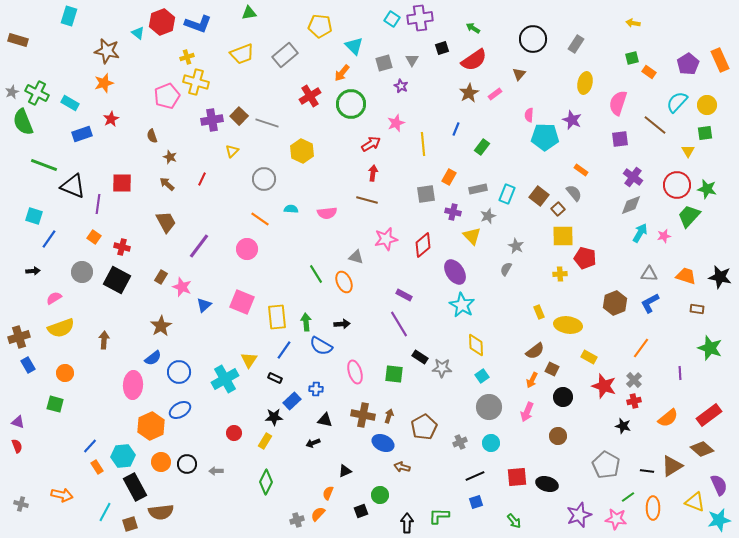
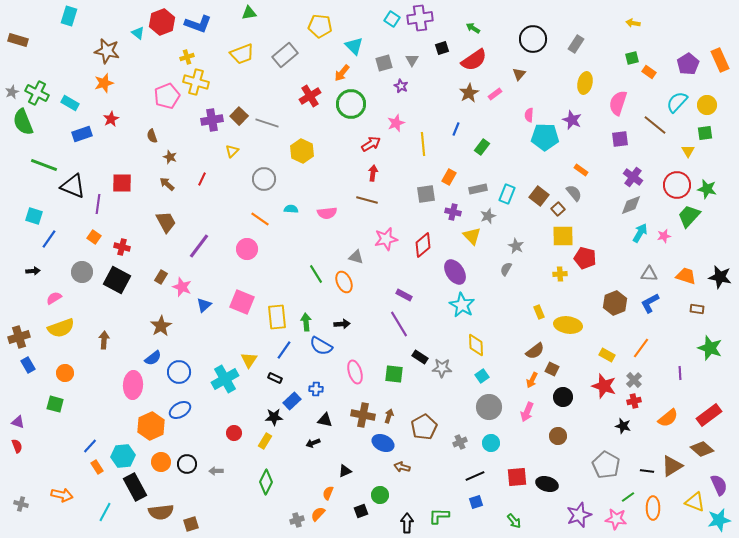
yellow rectangle at (589, 357): moved 18 px right, 2 px up
brown square at (130, 524): moved 61 px right
